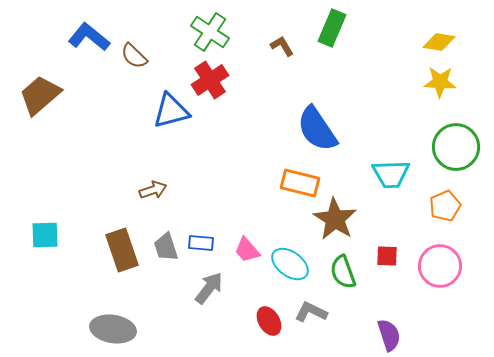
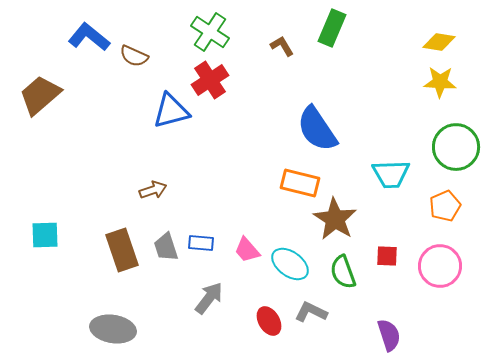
brown semicircle: rotated 20 degrees counterclockwise
gray arrow: moved 10 px down
